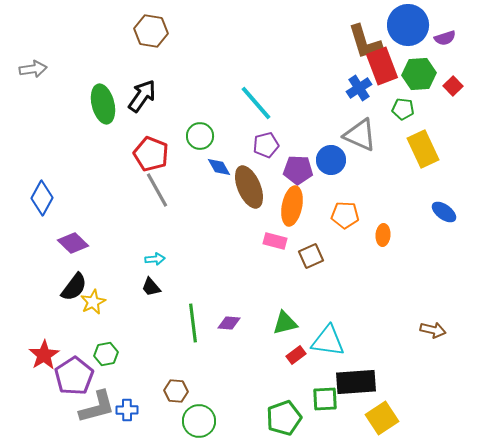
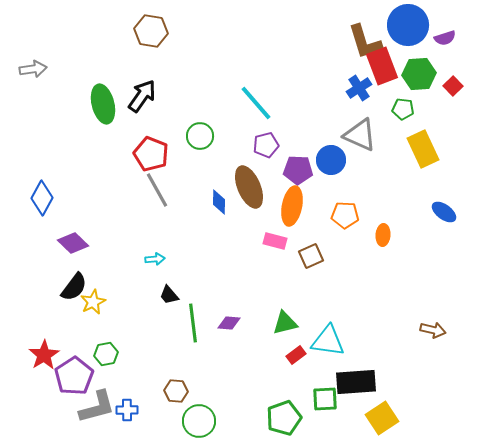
blue diamond at (219, 167): moved 35 px down; rotated 30 degrees clockwise
black trapezoid at (151, 287): moved 18 px right, 8 px down
